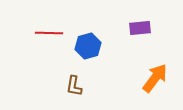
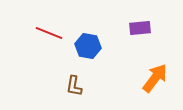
red line: rotated 20 degrees clockwise
blue hexagon: rotated 25 degrees clockwise
